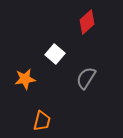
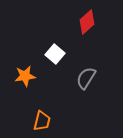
orange star: moved 3 px up
